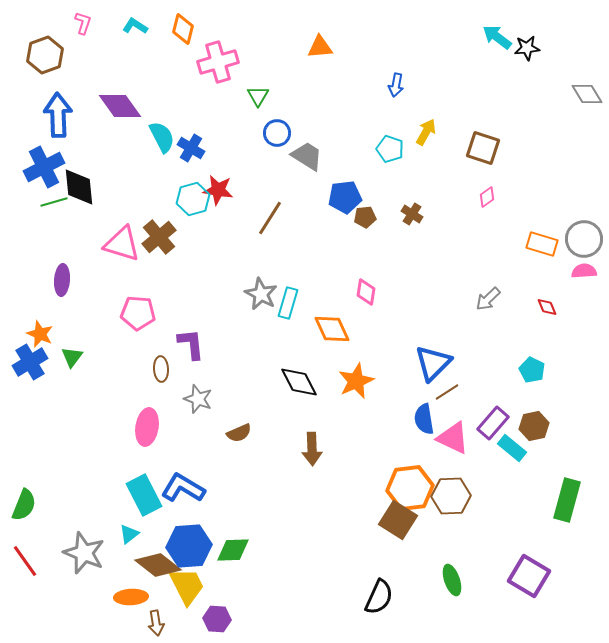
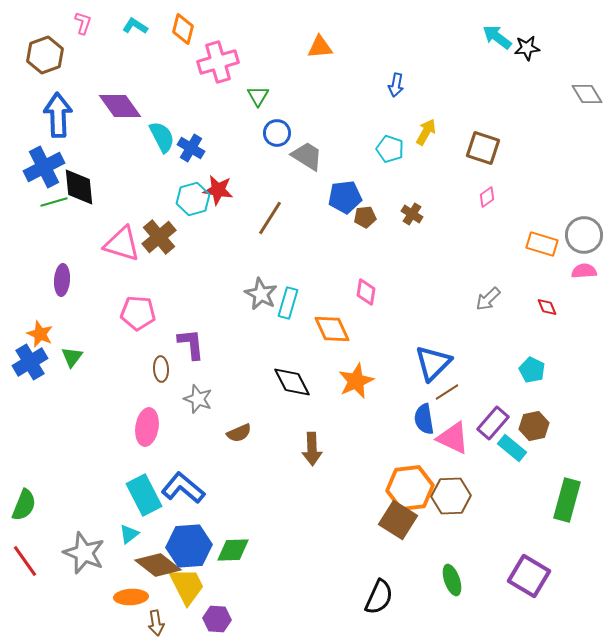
gray circle at (584, 239): moved 4 px up
black diamond at (299, 382): moved 7 px left
blue L-shape at (183, 488): rotated 9 degrees clockwise
